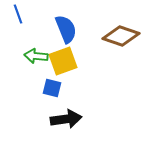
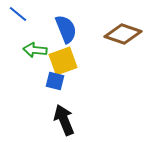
blue line: rotated 30 degrees counterclockwise
brown diamond: moved 2 px right, 2 px up
green arrow: moved 1 px left, 6 px up
blue square: moved 3 px right, 7 px up
black arrow: moved 2 px left, 1 px down; rotated 104 degrees counterclockwise
